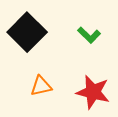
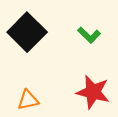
orange triangle: moved 13 px left, 14 px down
